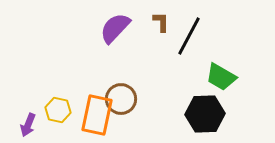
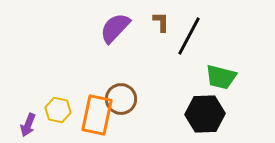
green trapezoid: rotated 16 degrees counterclockwise
